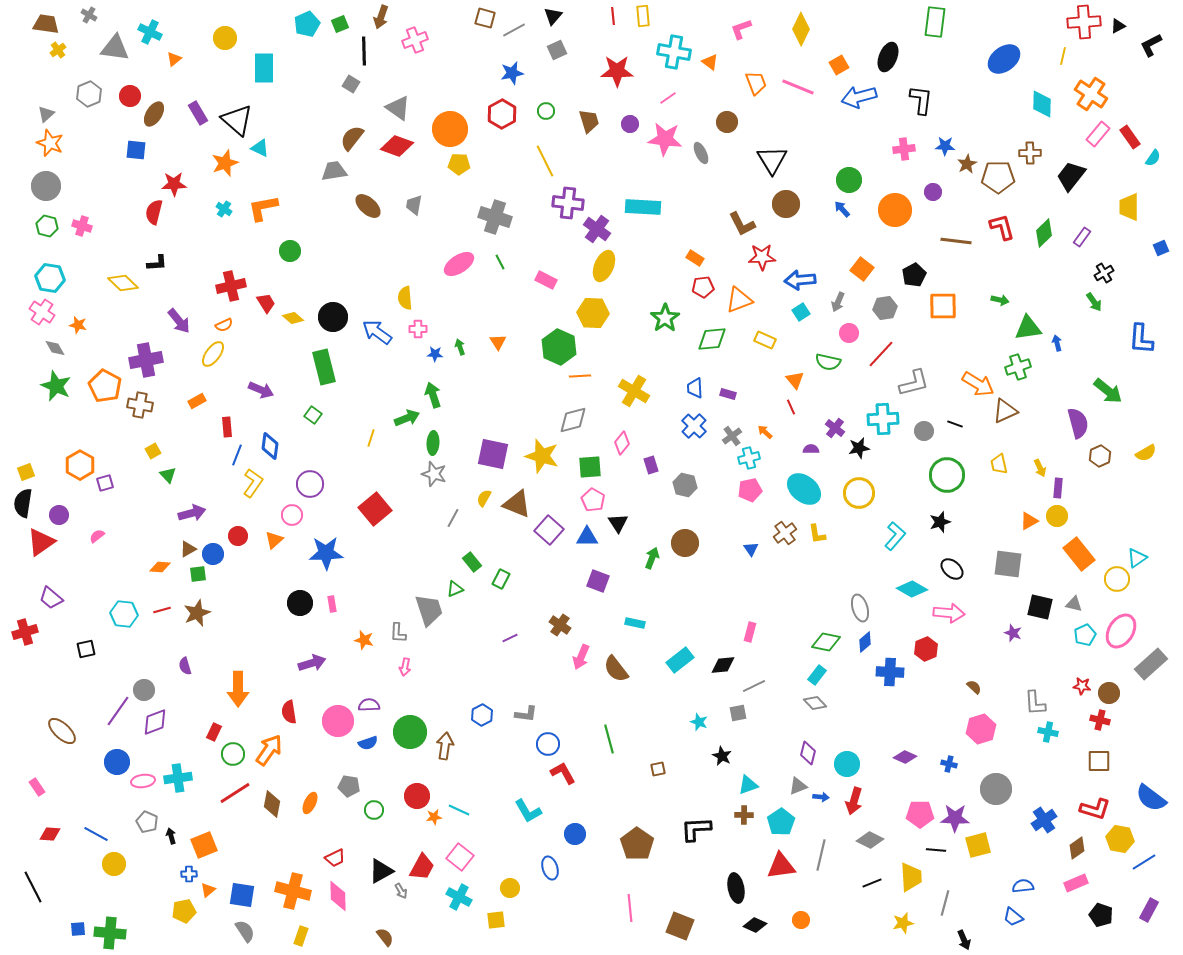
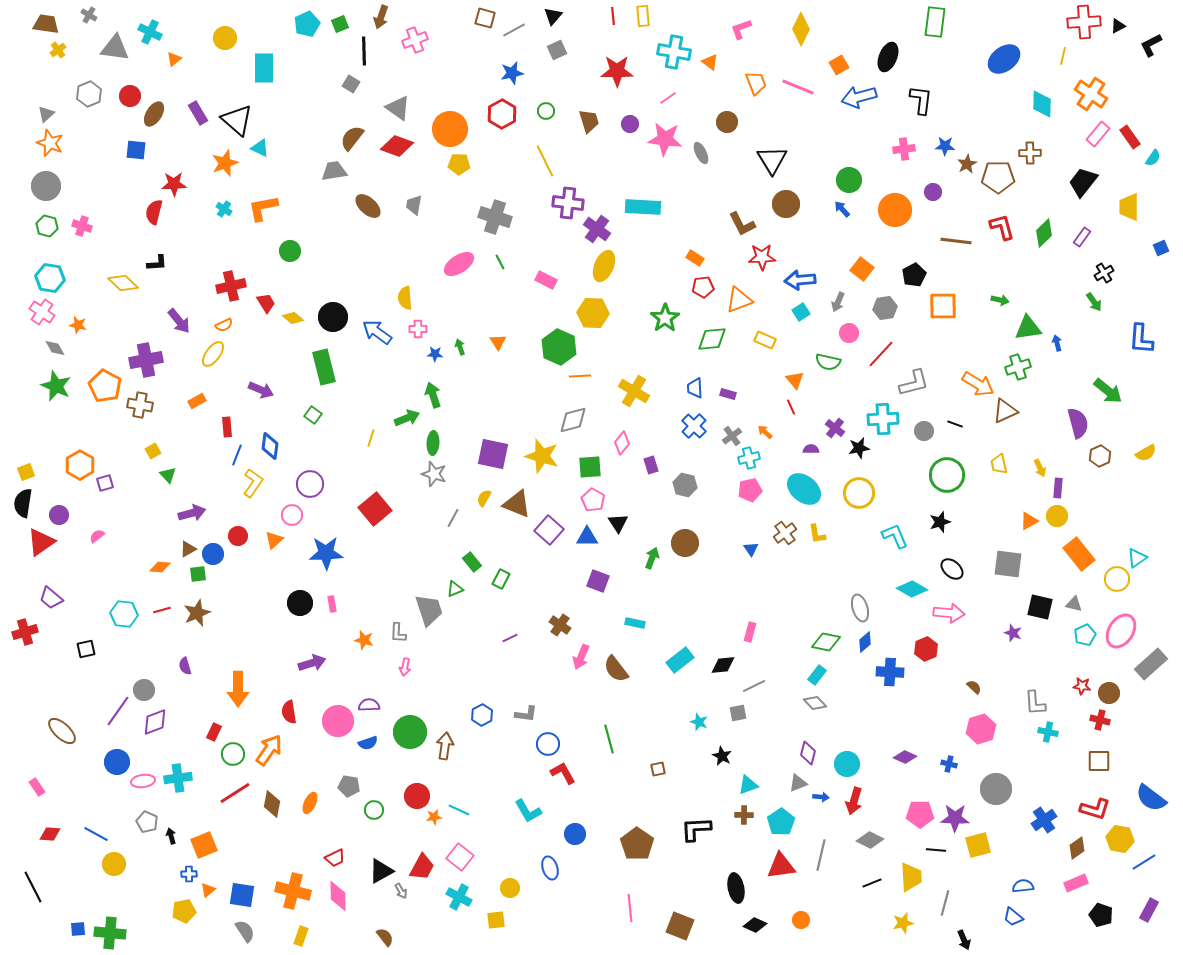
black trapezoid at (1071, 176): moved 12 px right, 6 px down
cyan L-shape at (895, 536): rotated 64 degrees counterclockwise
gray triangle at (798, 786): moved 3 px up
